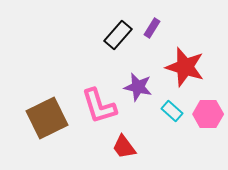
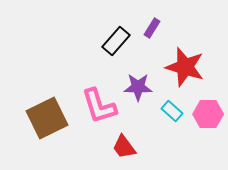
black rectangle: moved 2 px left, 6 px down
purple star: rotated 12 degrees counterclockwise
